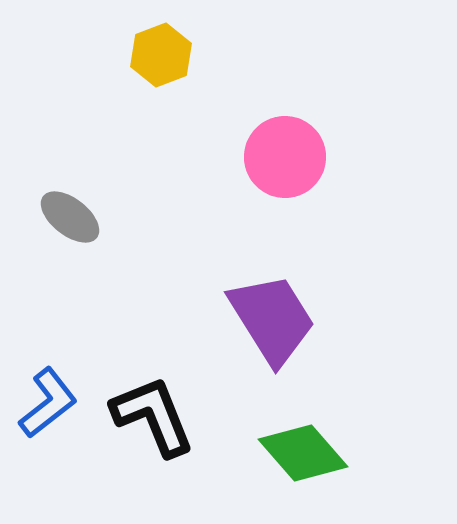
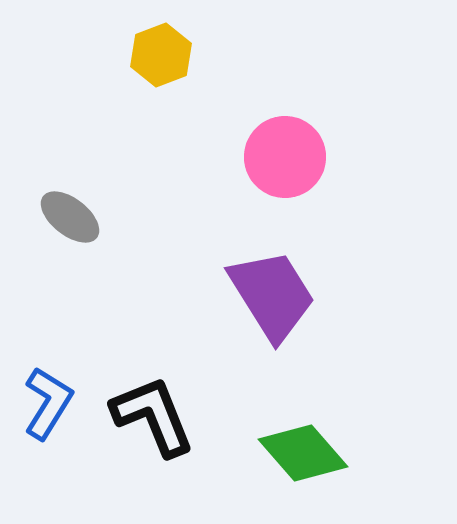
purple trapezoid: moved 24 px up
blue L-shape: rotated 20 degrees counterclockwise
